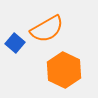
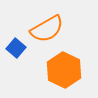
blue square: moved 1 px right, 5 px down
